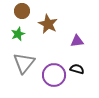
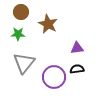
brown circle: moved 1 px left, 1 px down
green star: rotated 24 degrees clockwise
purple triangle: moved 7 px down
black semicircle: rotated 24 degrees counterclockwise
purple circle: moved 2 px down
